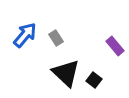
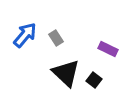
purple rectangle: moved 7 px left, 3 px down; rotated 24 degrees counterclockwise
